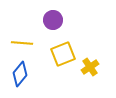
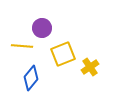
purple circle: moved 11 px left, 8 px down
yellow line: moved 3 px down
blue diamond: moved 11 px right, 4 px down
